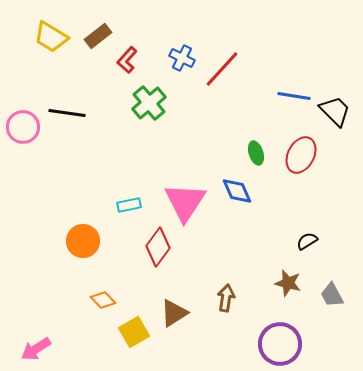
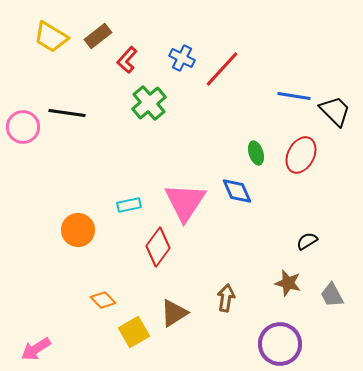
orange circle: moved 5 px left, 11 px up
